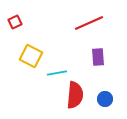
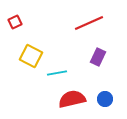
purple rectangle: rotated 30 degrees clockwise
red semicircle: moved 3 px left, 4 px down; rotated 108 degrees counterclockwise
